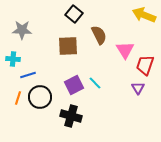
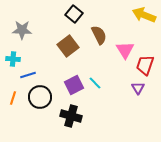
brown square: rotated 35 degrees counterclockwise
orange line: moved 5 px left
